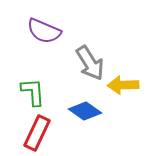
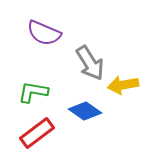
purple semicircle: moved 2 px down
yellow arrow: rotated 8 degrees counterclockwise
green L-shape: rotated 76 degrees counterclockwise
red rectangle: rotated 28 degrees clockwise
